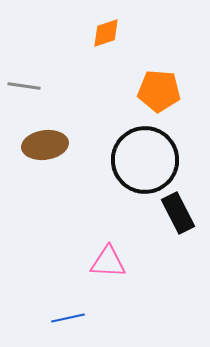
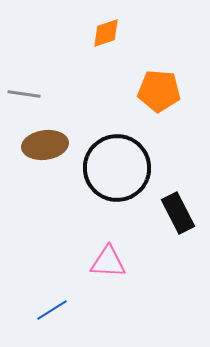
gray line: moved 8 px down
black circle: moved 28 px left, 8 px down
blue line: moved 16 px left, 8 px up; rotated 20 degrees counterclockwise
